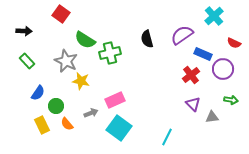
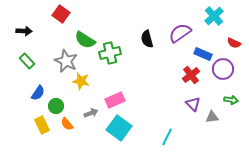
purple semicircle: moved 2 px left, 2 px up
